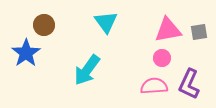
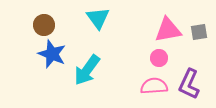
cyan triangle: moved 8 px left, 4 px up
blue star: moved 26 px right, 1 px down; rotated 16 degrees counterclockwise
pink circle: moved 3 px left
